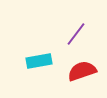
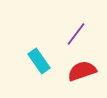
cyan rectangle: rotated 65 degrees clockwise
